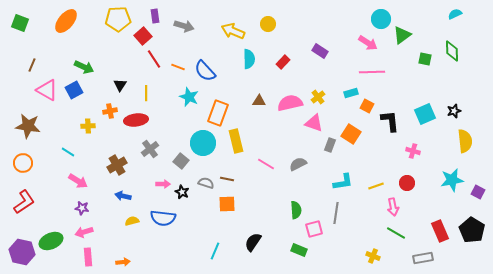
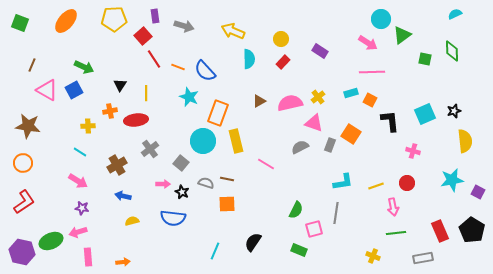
yellow pentagon at (118, 19): moved 4 px left
yellow circle at (268, 24): moved 13 px right, 15 px down
brown triangle at (259, 101): rotated 32 degrees counterclockwise
orange square at (367, 106): moved 3 px right, 6 px up
cyan circle at (203, 143): moved 2 px up
cyan line at (68, 152): moved 12 px right
gray square at (181, 161): moved 2 px down
gray semicircle at (298, 164): moved 2 px right, 17 px up
green semicircle at (296, 210): rotated 30 degrees clockwise
blue semicircle at (163, 218): moved 10 px right
pink arrow at (84, 232): moved 6 px left
green line at (396, 233): rotated 36 degrees counterclockwise
